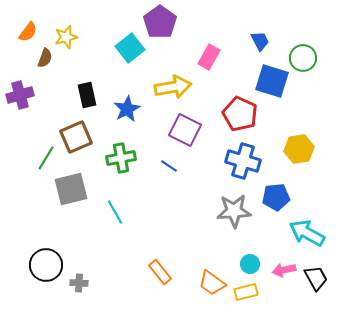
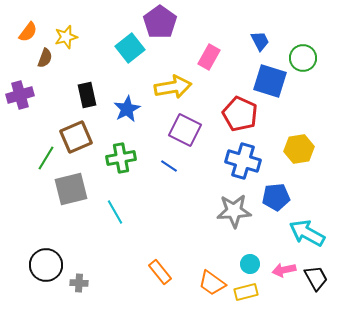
blue square: moved 2 px left
